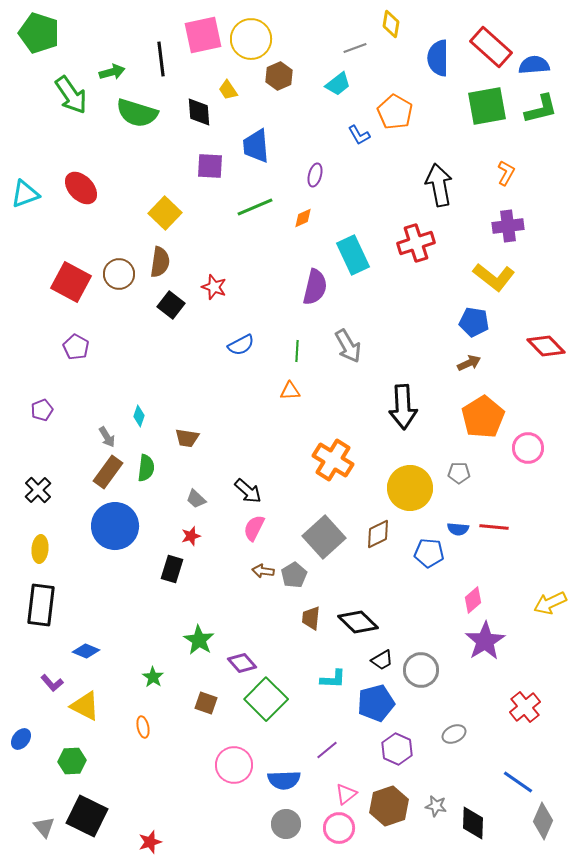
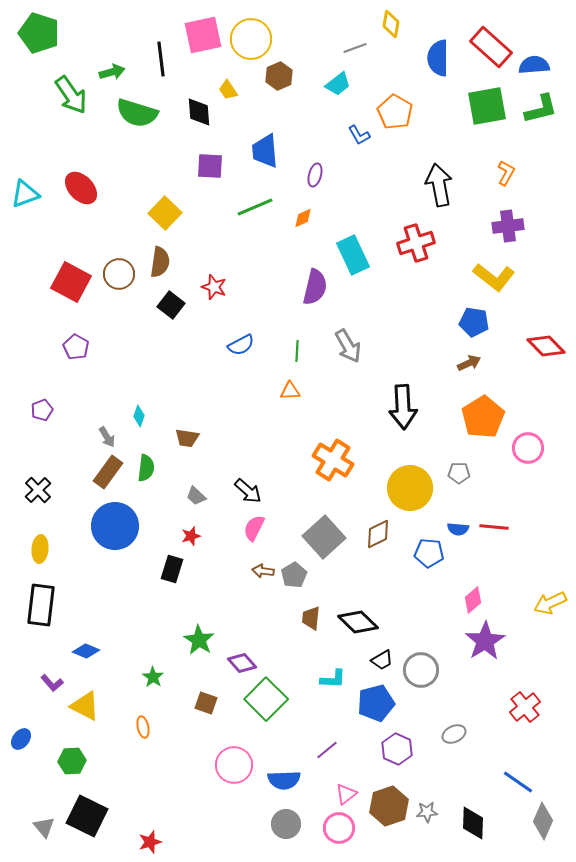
blue trapezoid at (256, 146): moved 9 px right, 5 px down
gray trapezoid at (196, 499): moved 3 px up
gray star at (436, 806): moved 9 px left, 6 px down; rotated 15 degrees counterclockwise
